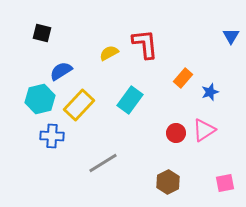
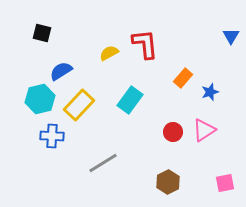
red circle: moved 3 px left, 1 px up
